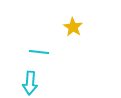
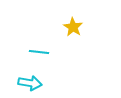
cyan arrow: rotated 85 degrees counterclockwise
